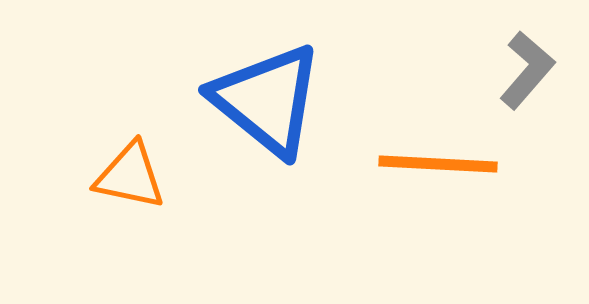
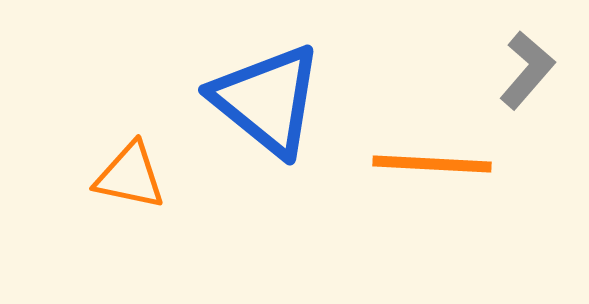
orange line: moved 6 px left
